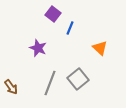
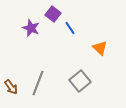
blue line: rotated 56 degrees counterclockwise
purple star: moved 7 px left, 20 px up
gray square: moved 2 px right, 2 px down
gray line: moved 12 px left
